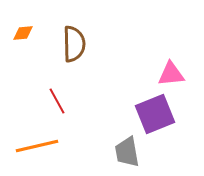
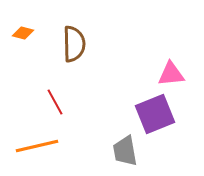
orange diamond: rotated 20 degrees clockwise
red line: moved 2 px left, 1 px down
gray trapezoid: moved 2 px left, 1 px up
